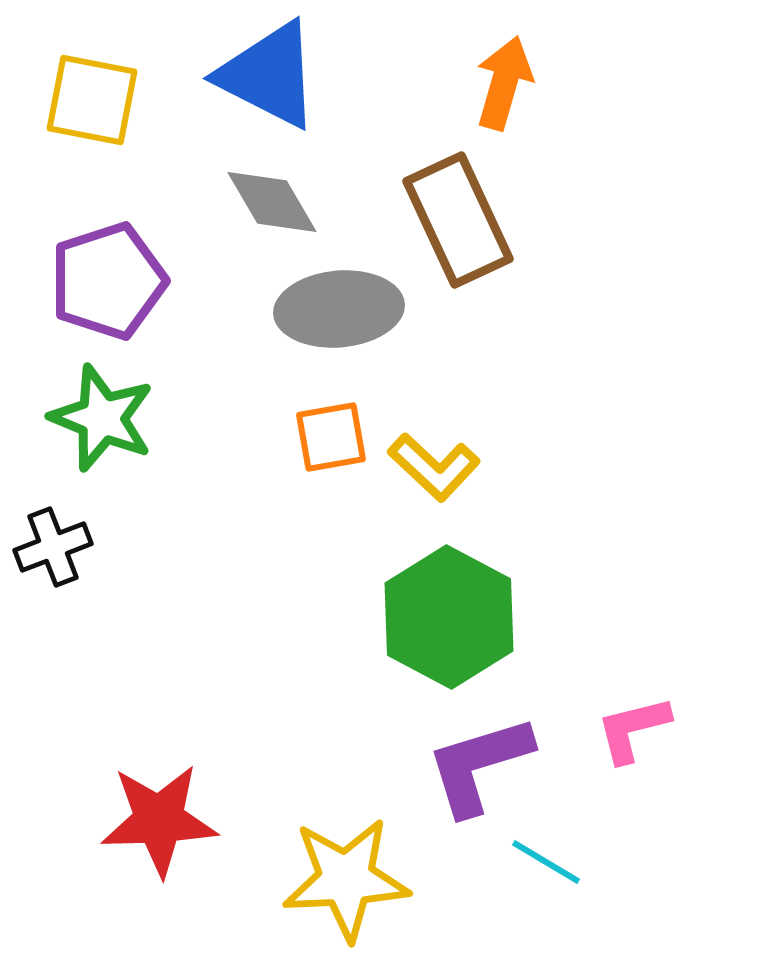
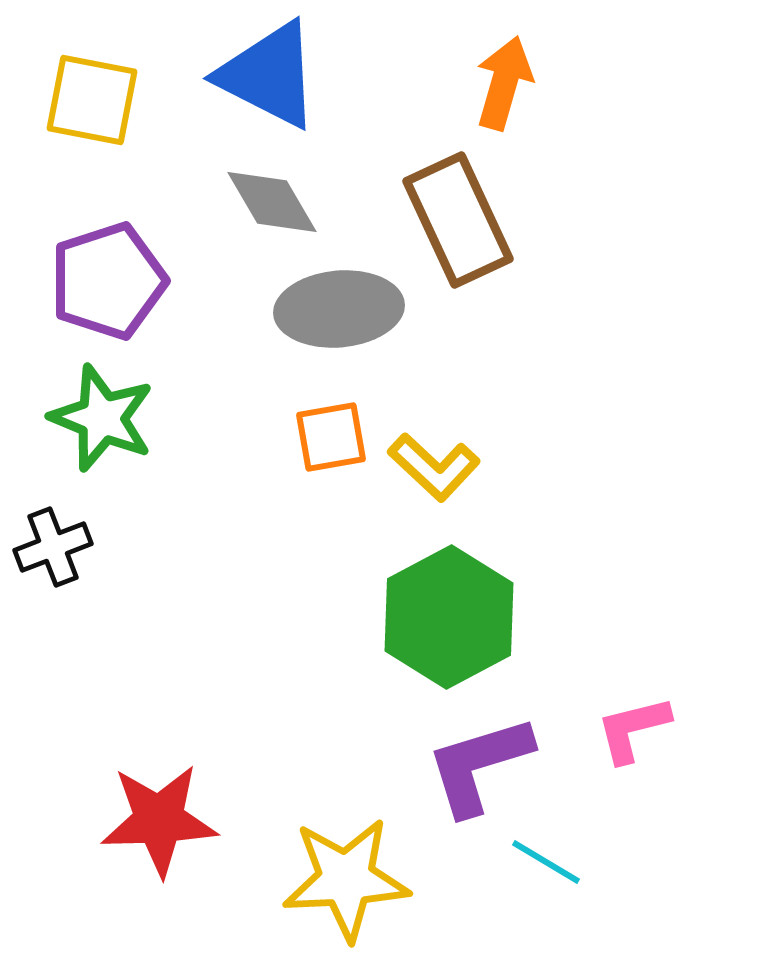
green hexagon: rotated 4 degrees clockwise
